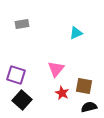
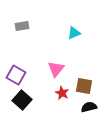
gray rectangle: moved 2 px down
cyan triangle: moved 2 px left
purple square: rotated 12 degrees clockwise
